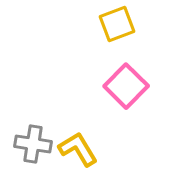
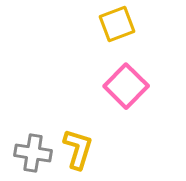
gray cross: moved 9 px down
yellow L-shape: rotated 48 degrees clockwise
